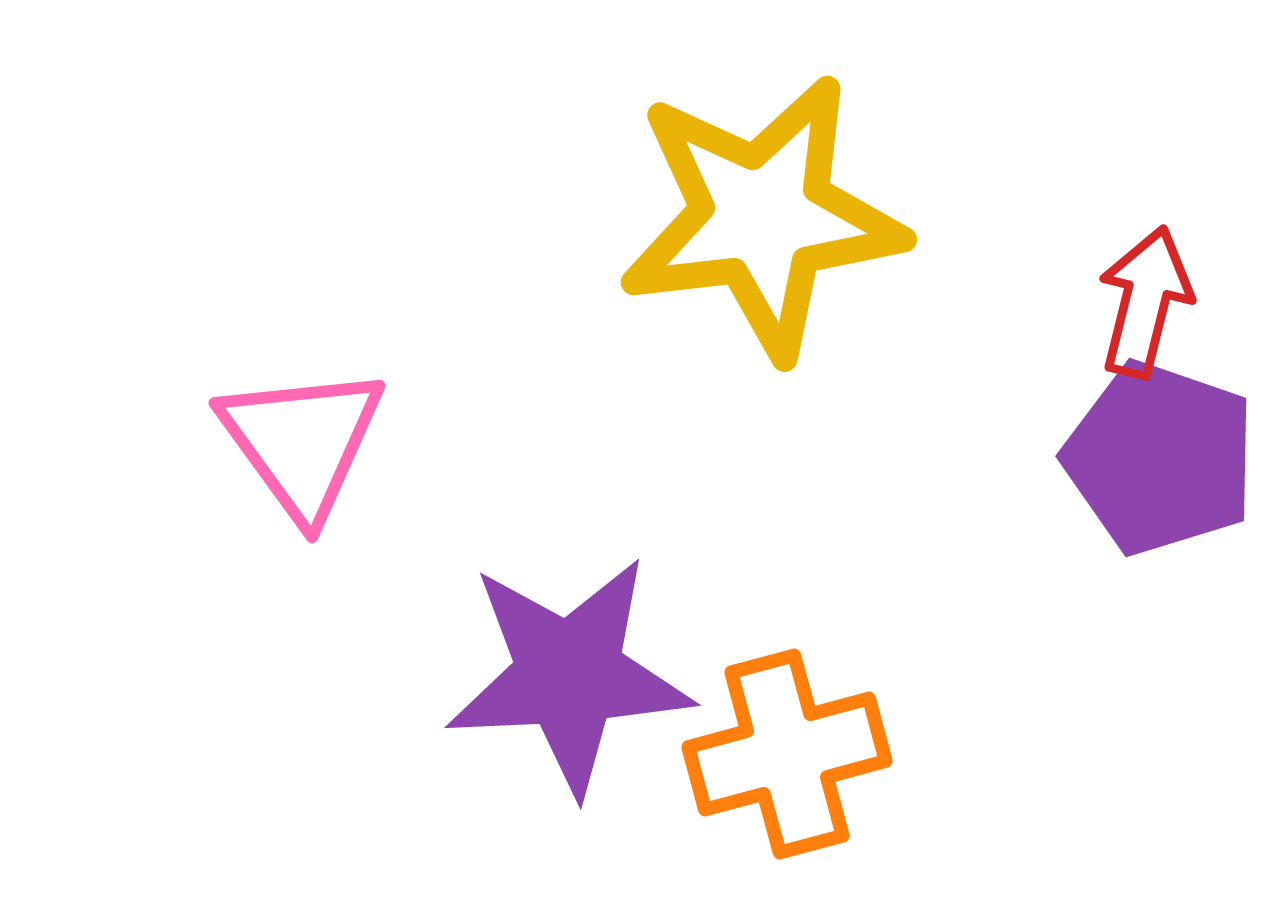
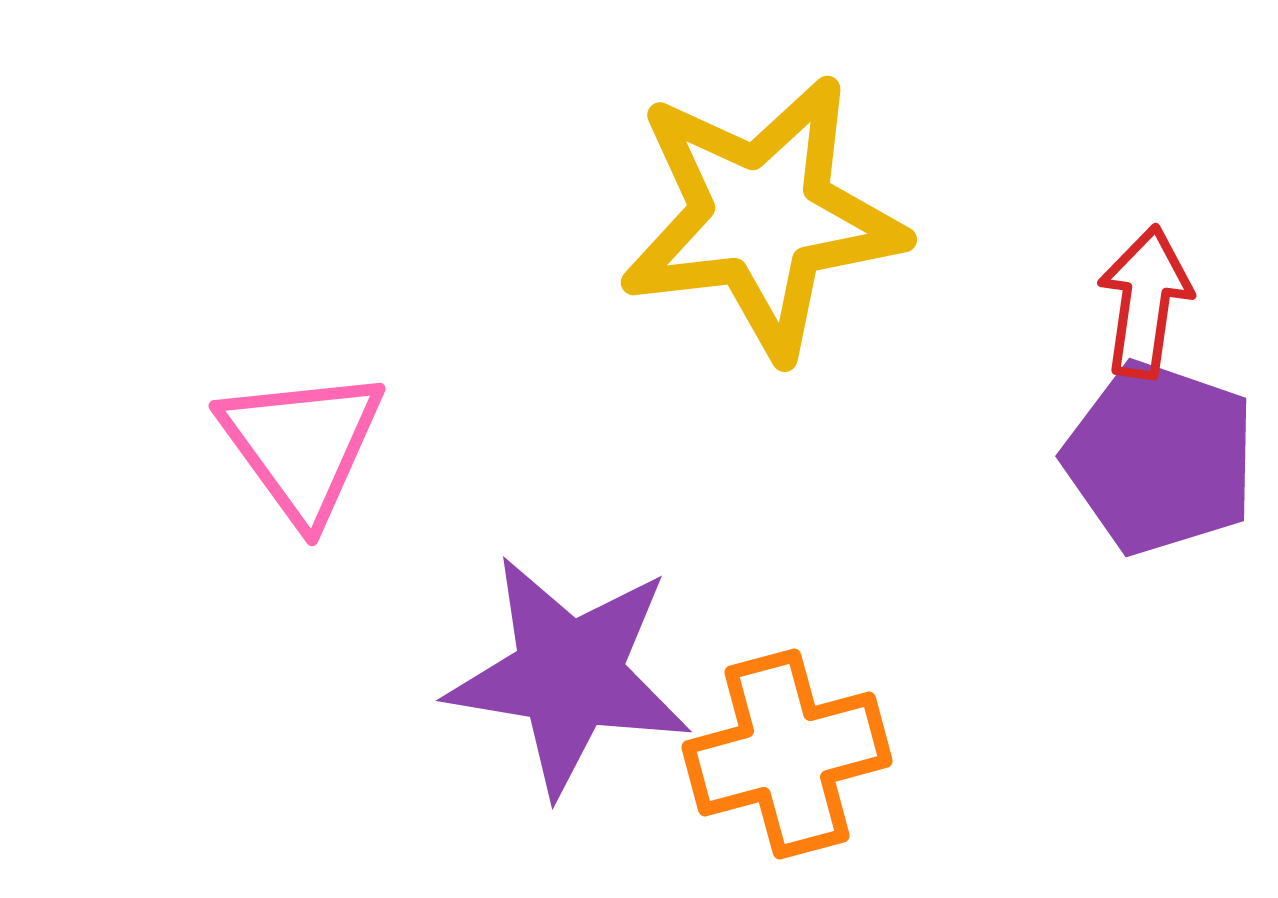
red arrow: rotated 6 degrees counterclockwise
pink triangle: moved 3 px down
purple star: rotated 12 degrees clockwise
